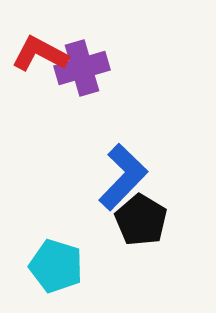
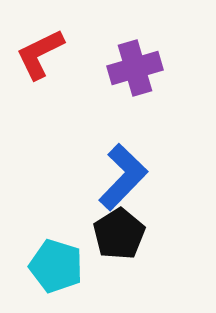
red L-shape: rotated 54 degrees counterclockwise
purple cross: moved 53 px right
black pentagon: moved 22 px left, 14 px down; rotated 9 degrees clockwise
